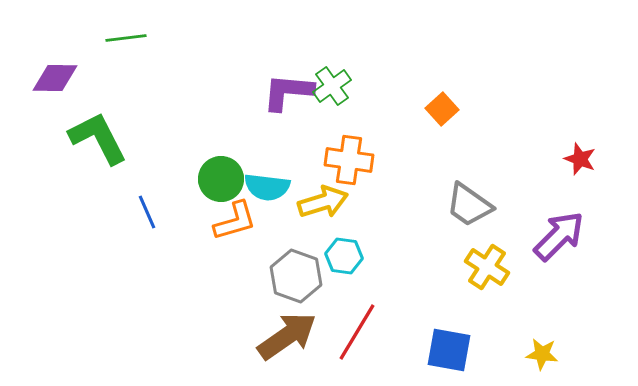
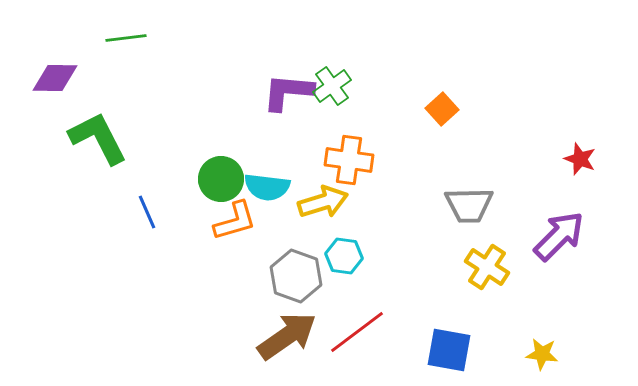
gray trapezoid: rotated 36 degrees counterclockwise
red line: rotated 22 degrees clockwise
